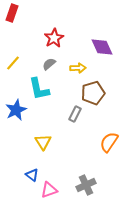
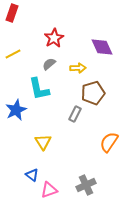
yellow line: moved 9 px up; rotated 21 degrees clockwise
